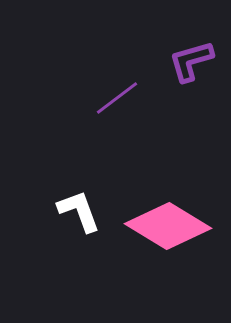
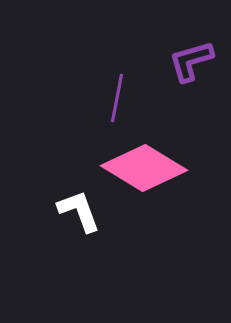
purple line: rotated 42 degrees counterclockwise
pink diamond: moved 24 px left, 58 px up
